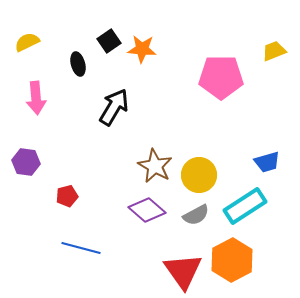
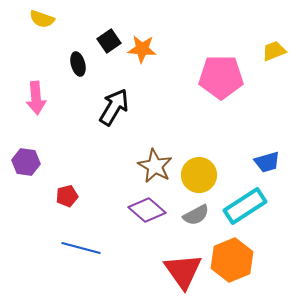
yellow semicircle: moved 15 px right, 23 px up; rotated 135 degrees counterclockwise
orange hexagon: rotated 6 degrees clockwise
